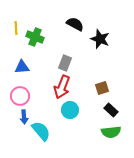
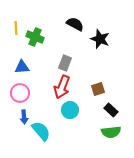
brown square: moved 4 px left, 1 px down
pink circle: moved 3 px up
